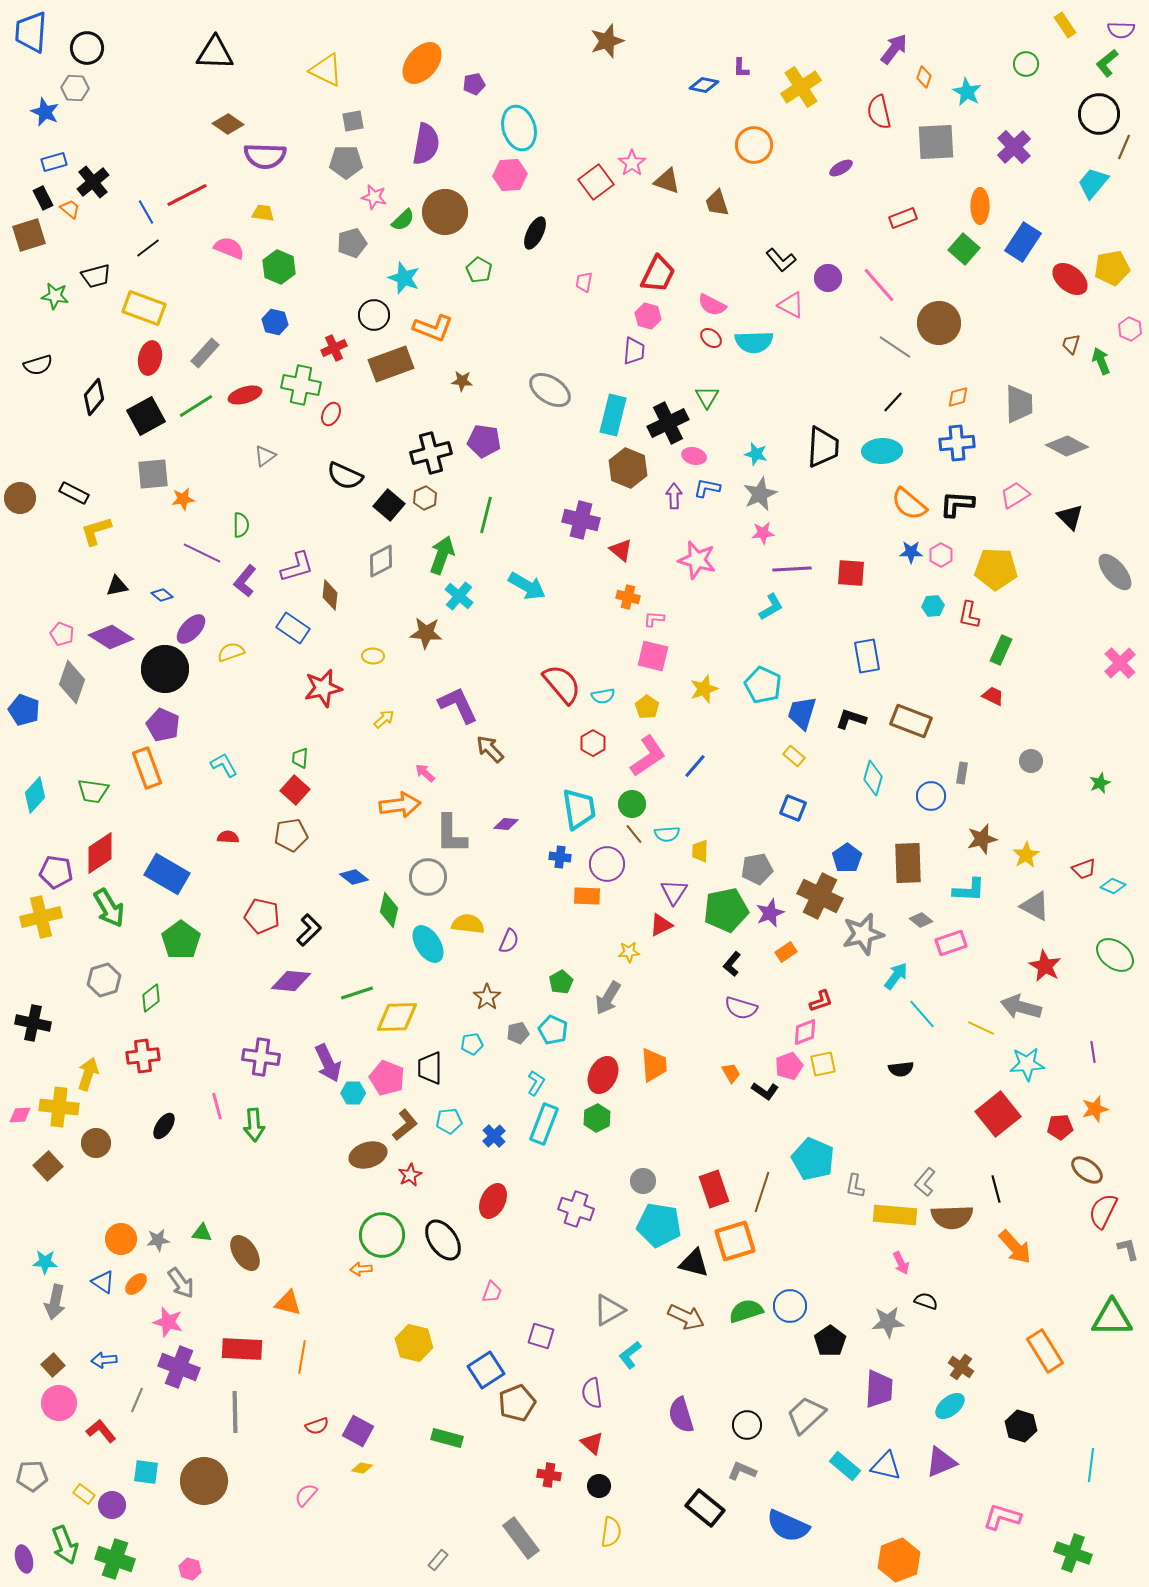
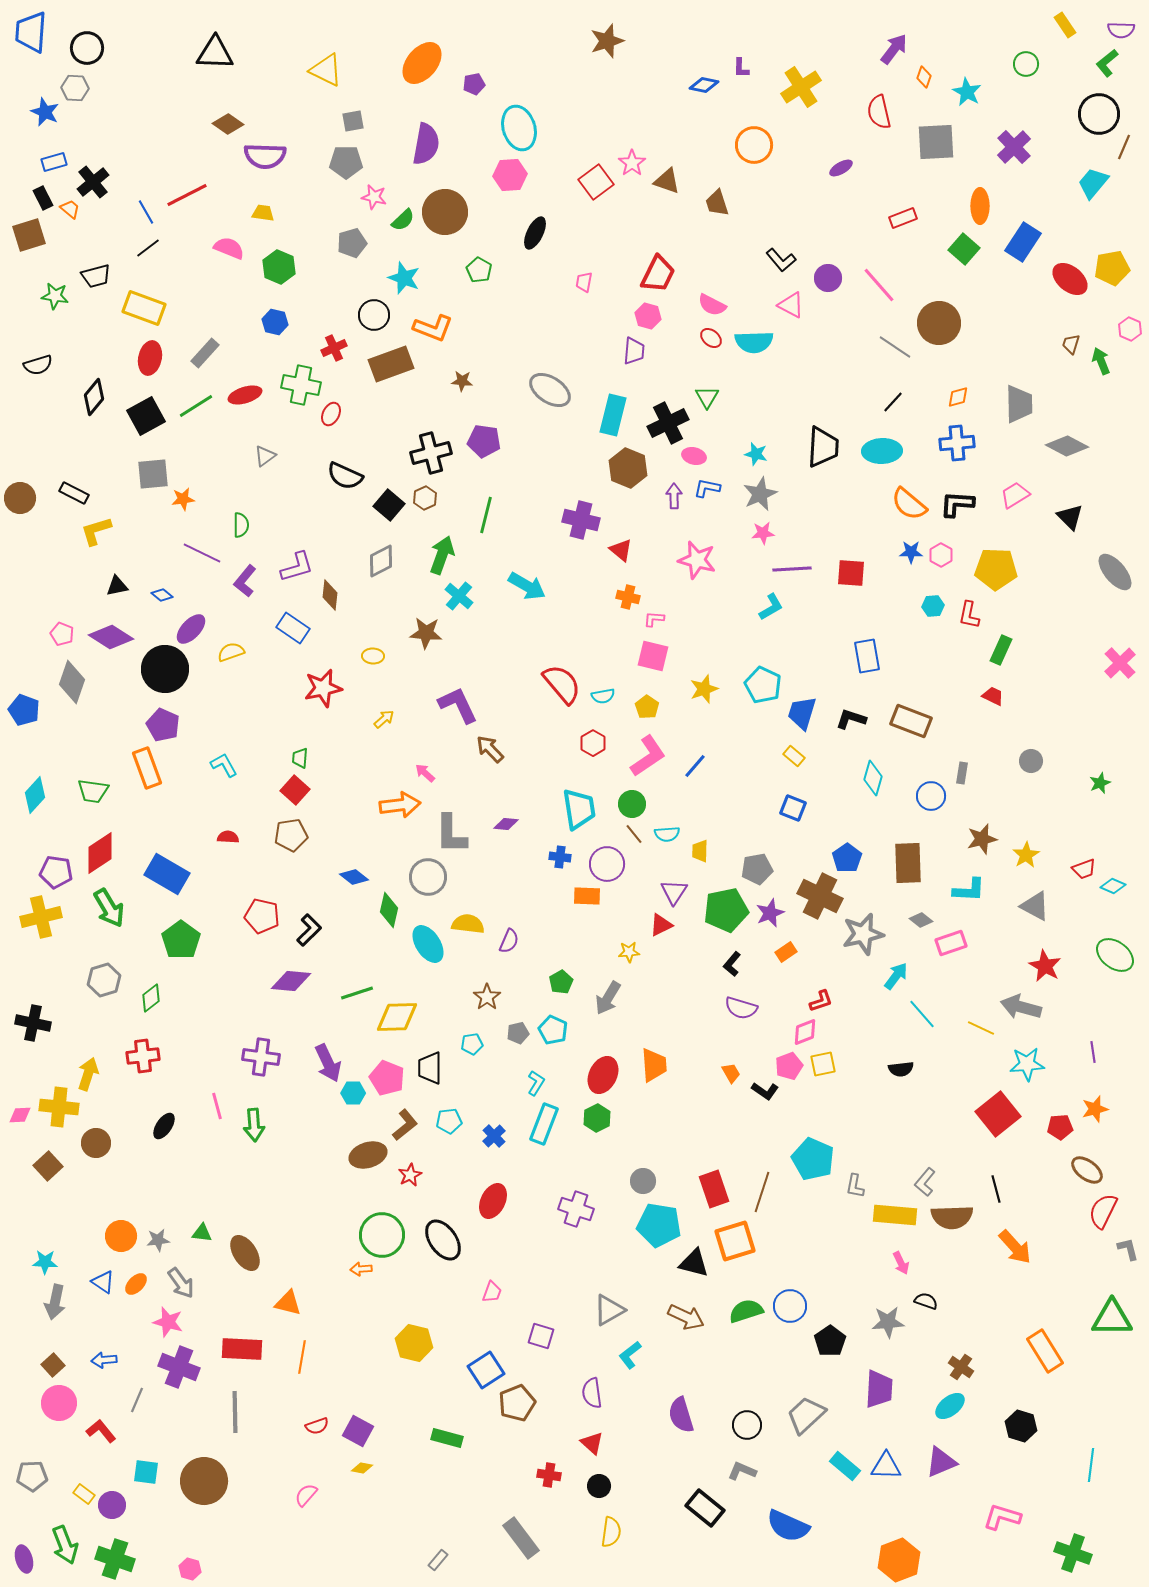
orange circle at (121, 1239): moved 3 px up
blue triangle at (886, 1466): rotated 12 degrees counterclockwise
